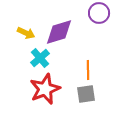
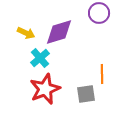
orange line: moved 14 px right, 4 px down
